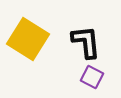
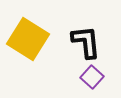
purple square: rotated 15 degrees clockwise
